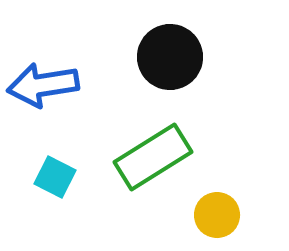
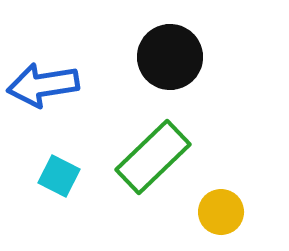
green rectangle: rotated 12 degrees counterclockwise
cyan square: moved 4 px right, 1 px up
yellow circle: moved 4 px right, 3 px up
